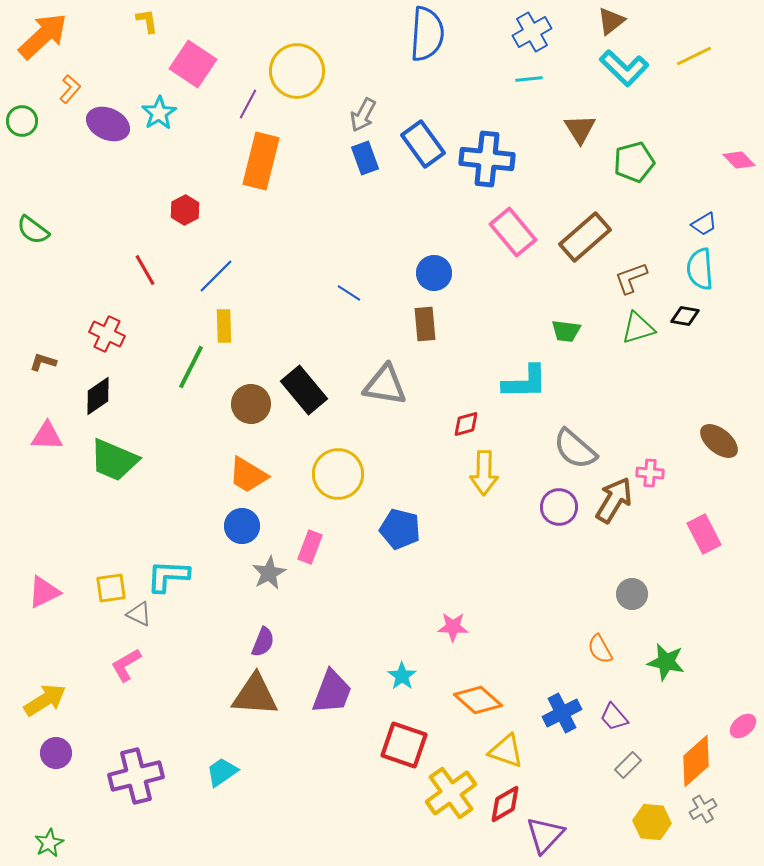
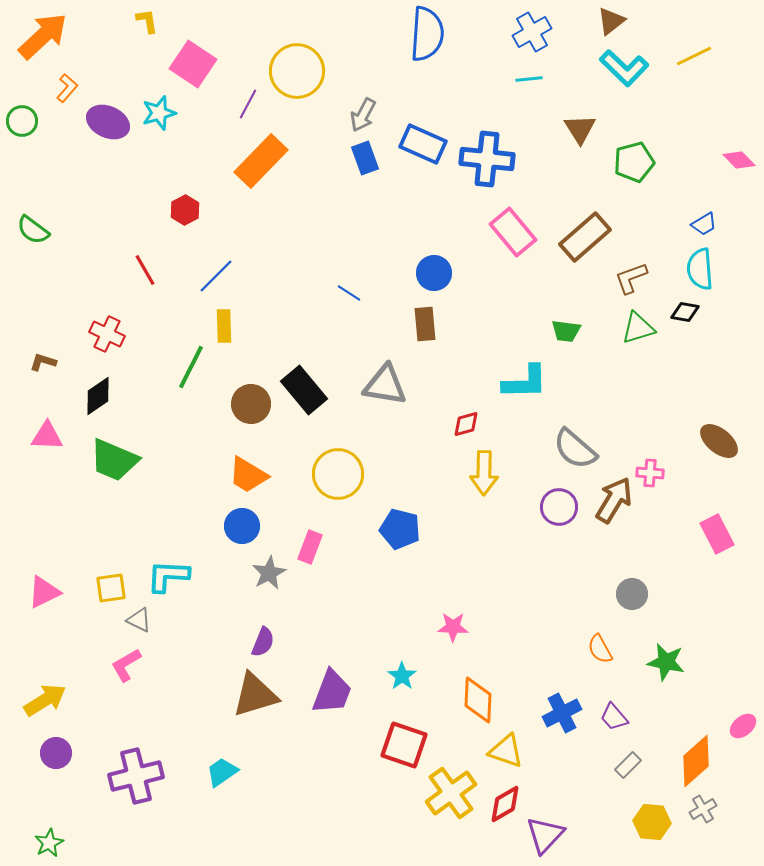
orange L-shape at (70, 89): moved 3 px left, 1 px up
cyan star at (159, 113): rotated 16 degrees clockwise
purple ellipse at (108, 124): moved 2 px up
blue rectangle at (423, 144): rotated 30 degrees counterclockwise
orange rectangle at (261, 161): rotated 30 degrees clockwise
black diamond at (685, 316): moved 4 px up
pink rectangle at (704, 534): moved 13 px right
gray triangle at (139, 614): moved 6 px down
brown triangle at (255, 695): rotated 21 degrees counterclockwise
orange diamond at (478, 700): rotated 51 degrees clockwise
